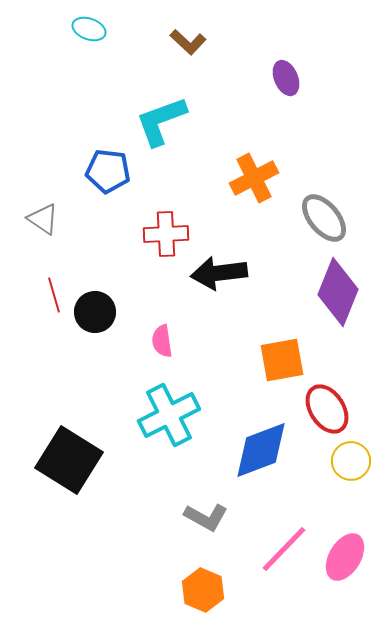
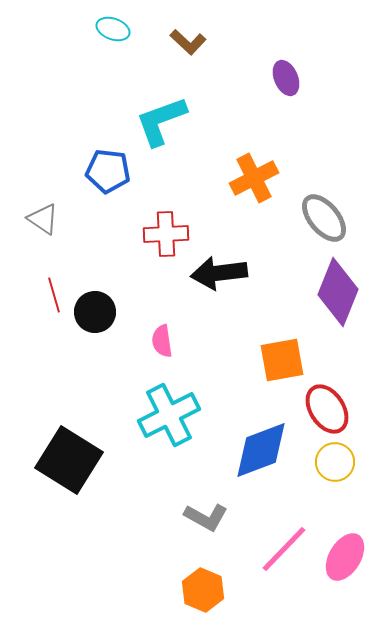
cyan ellipse: moved 24 px right
yellow circle: moved 16 px left, 1 px down
